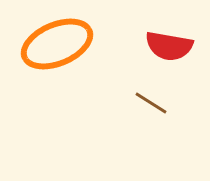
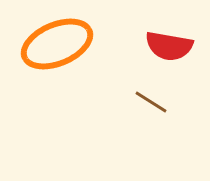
brown line: moved 1 px up
